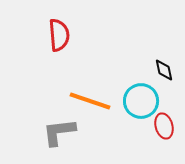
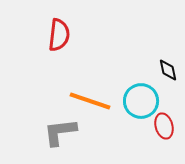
red semicircle: rotated 12 degrees clockwise
black diamond: moved 4 px right
gray L-shape: moved 1 px right
